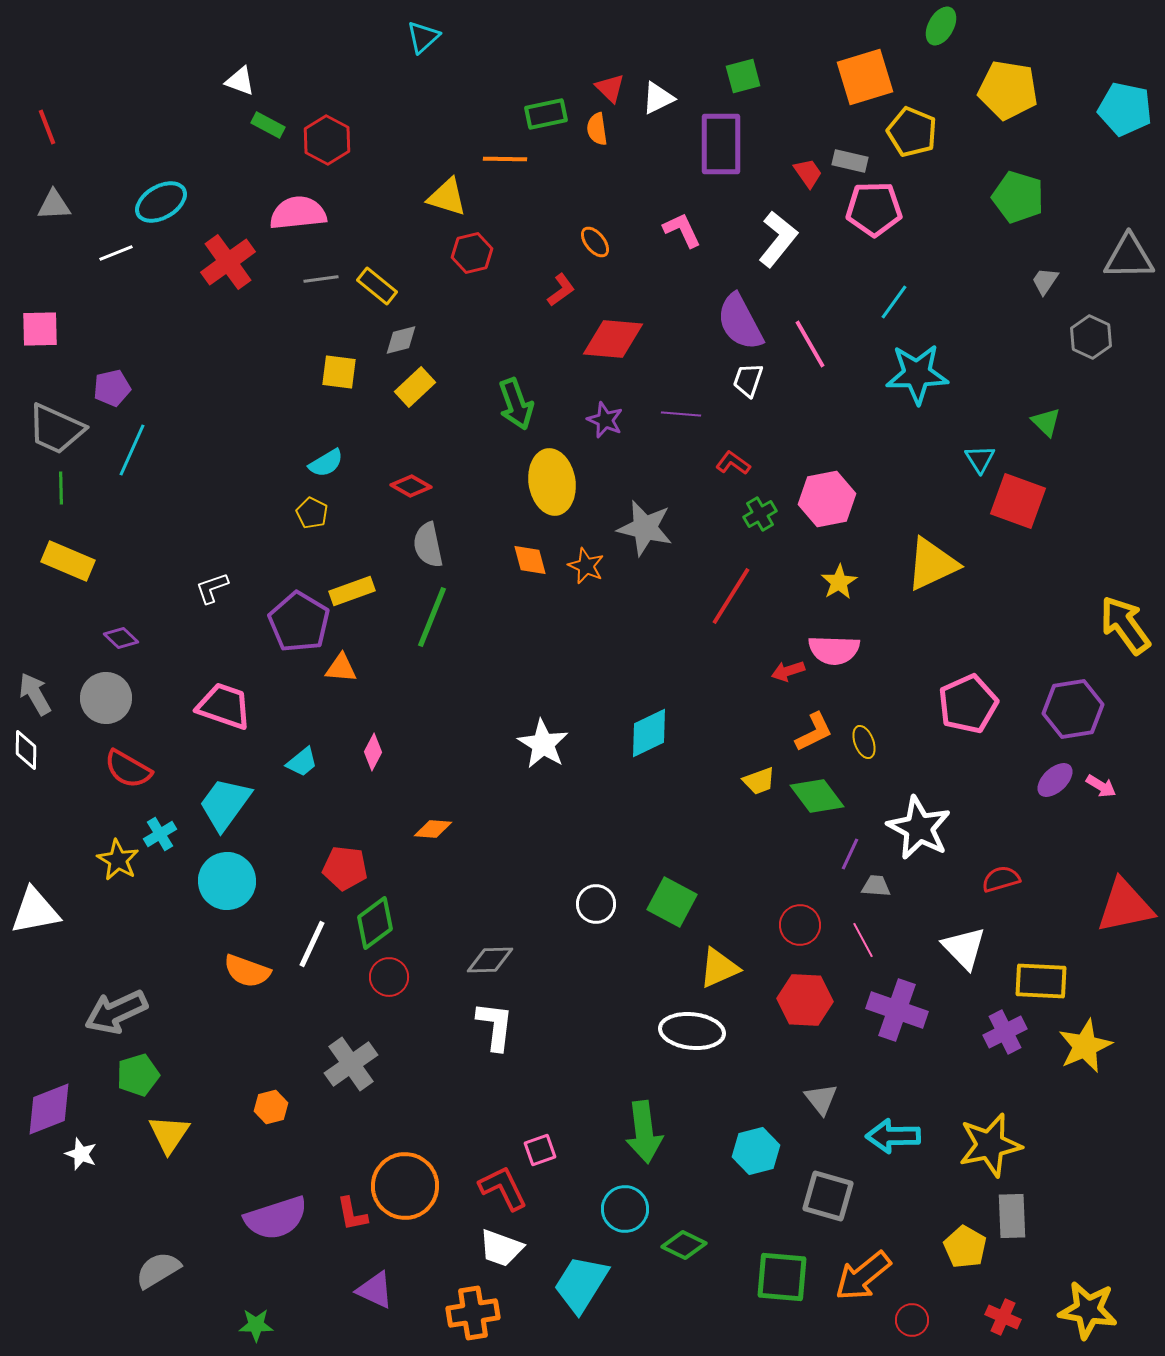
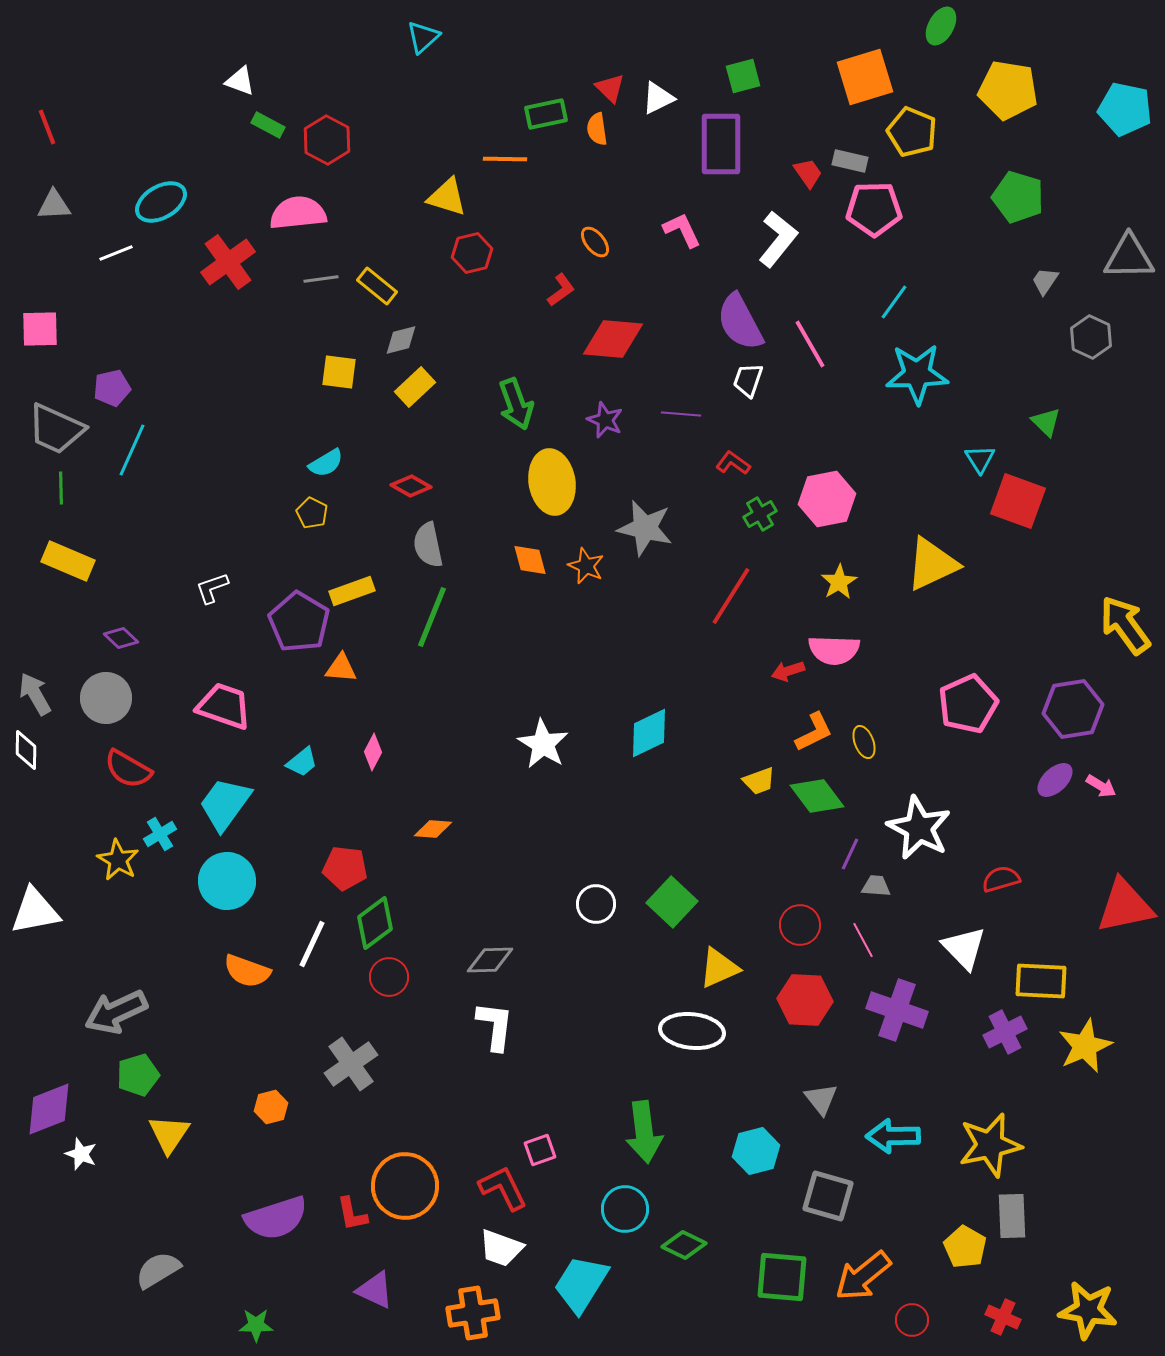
green square at (672, 902): rotated 15 degrees clockwise
